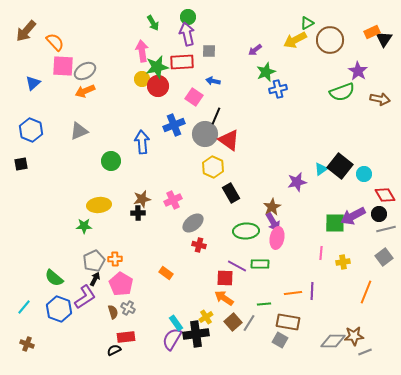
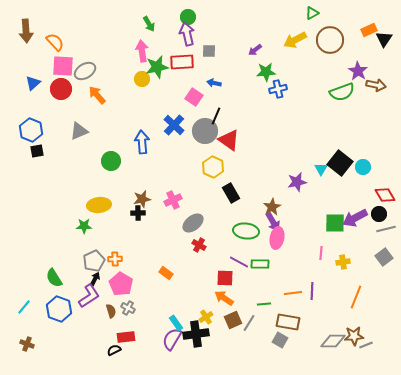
green arrow at (153, 23): moved 4 px left, 1 px down
green triangle at (307, 23): moved 5 px right, 10 px up
brown arrow at (26, 31): rotated 45 degrees counterclockwise
orange rectangle at (372, 32): moved 3 px left, 2 px up
green star at (266, 72): rotated 18 degrees clockwise
blue arrow at (213, 81): moved 1 px right, 2 px down
red circle at (158, 86): moved 97 px left, 3 px down
orange arrow at (85, 91): moved 12 px right, 4 px down; rotated 72 degrees clockwise
brown arrow at (380, 99): moved 4 px left, 14 px up
blue cross at (174, 125): rotated 25 degrees counterclockwise
gray circle at (205, 134): moved 3 px up
black square at (21, 164): moved 16 px right, 13 px up
black square at (340, 166): moved 3 px up
cyan triangle at (321, 169): rotated 24 degrees counterclockwise
cyan circle at (364, 174): moved 1 px left, 7 px up
purple arrow at (353, 216): moved 2 px right, 2 px down
green ellipse at (246, 231): rotated 10 degrees clockwise
red cross at (199, 245): rotated 16 degrees clockwise
purple line at (237, 266): moved 2 px right, 4 px up
green semicircle at (54, 278): rotated 18 degrees clockwise
orange line at (366, 292): moved 10 px left, 5 px down
purple L-shape at (85, 297): moved 4 px right, 1 px up
brown semicircle at (113, 312): moved 2 px left, 1 px up
brown square at (233, 322): moved 2 px up; rotated 18 degrees clockwise
gray line at (365, 352): moved 1 px right, 7 px up
